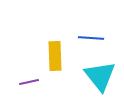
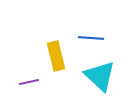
yellow rectangle: moved 1 px right; rotated 12 degrees counterclockwise
cyan triangle: rotated 8 degrees counterclockwise
